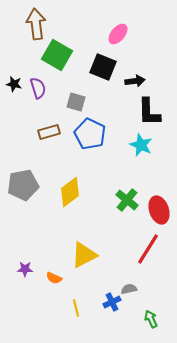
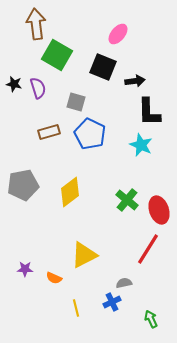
gray semicircle: moved 5 px left, 6 px up
